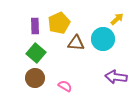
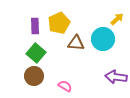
brown circle: moved 1 px left, 2 px up
